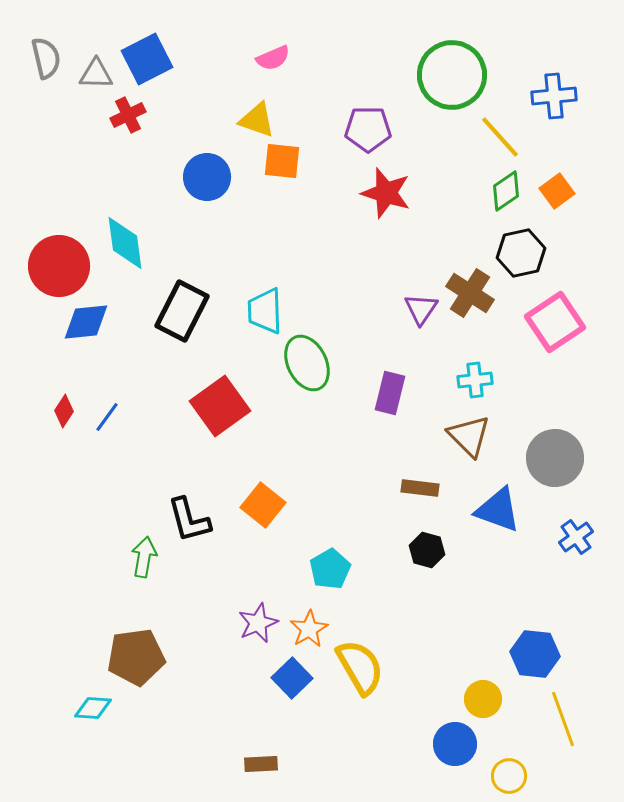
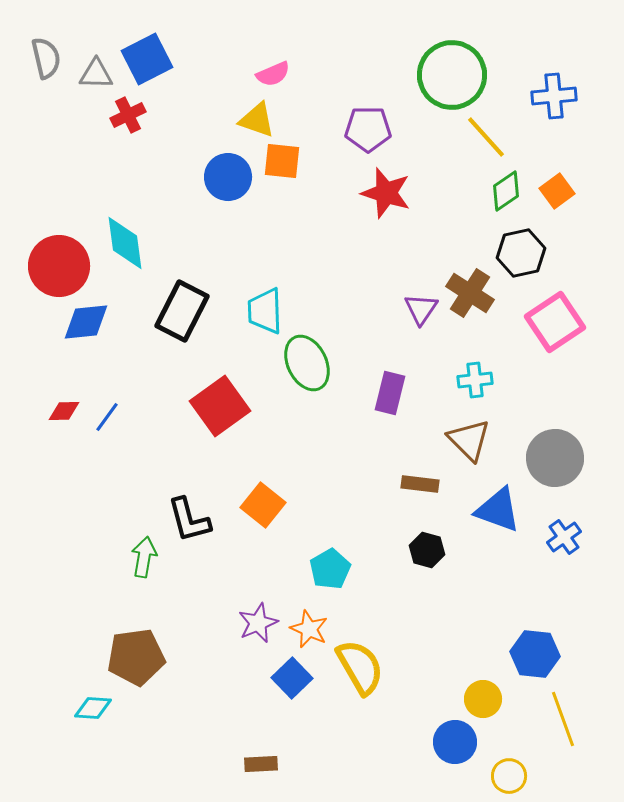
pink semicircle at (273, 58): moved 16 px down
yellow line at (500, 137): moved 14 px left
blue circle at (207, 177): moved 21 px right
red diamond at (64, 411): rotated 56 degrees clockwise
brown triangle at (469, 436): moved 4 px down
brown rectangle at (420, 488): moved 4 px up
blue cross at (576, 537): moved 12 px left
orange star at (309, 629): rotated 18 degrees counterclockwise
blue circle at (455, 744): moved 2 px up
